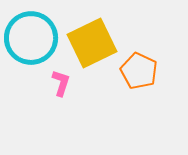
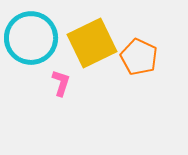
orange pentagon: moved 14 px up
